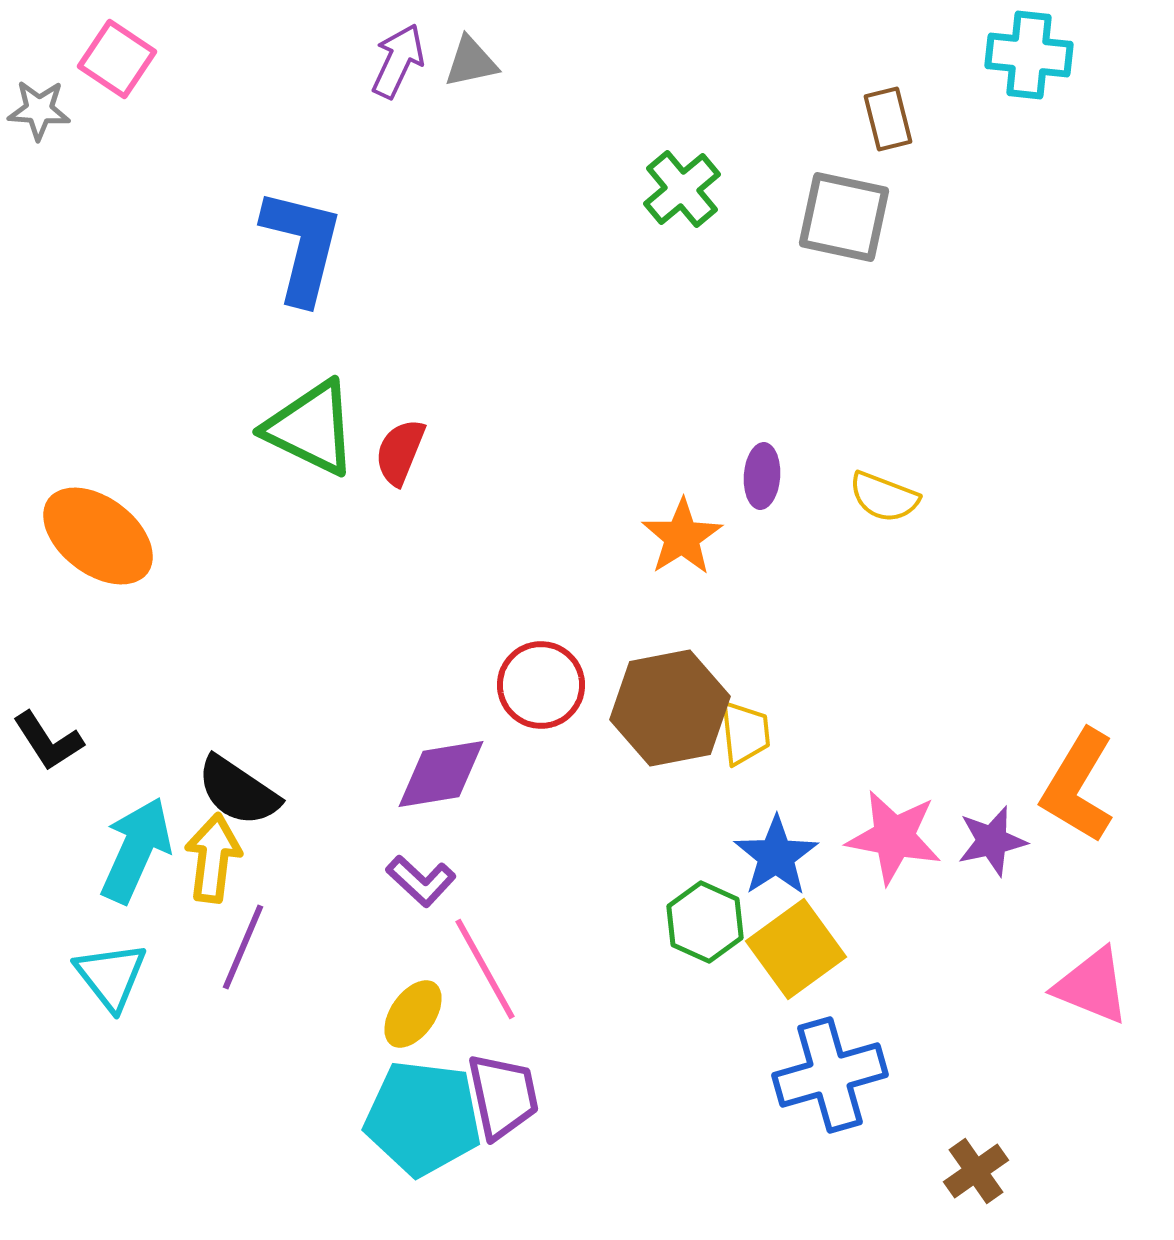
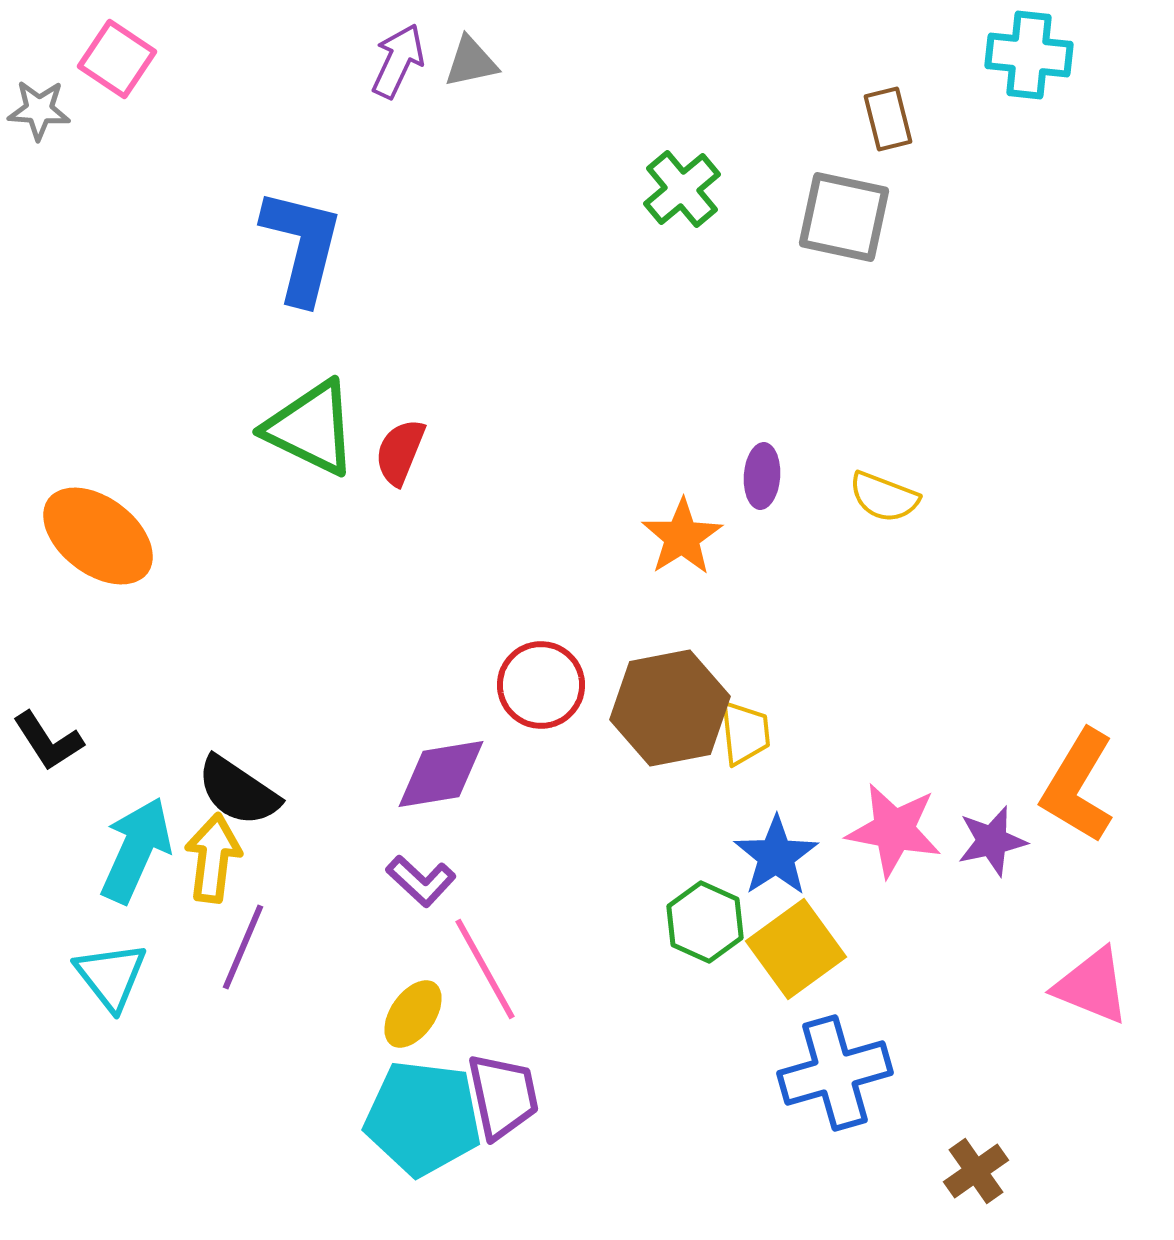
pink star: moved 7 px up
blue cross: moved 5 px right, 2 px up
